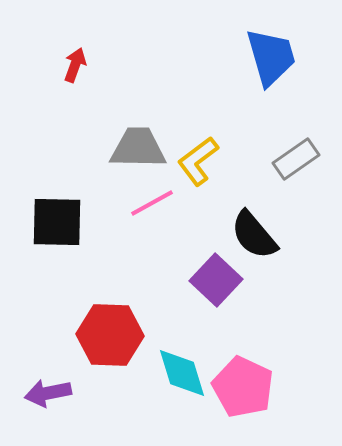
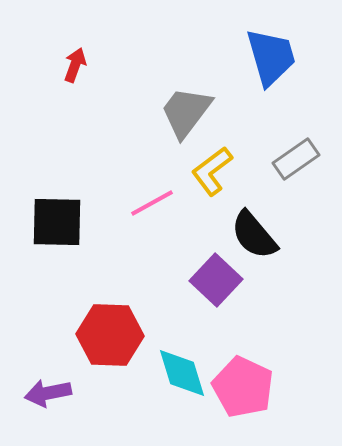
gray trapezoid: moved 48 px right, 36 px up; rotated 54 degrees counterclockwise
yellow L-shape: moved 14 px right, 10 px down
